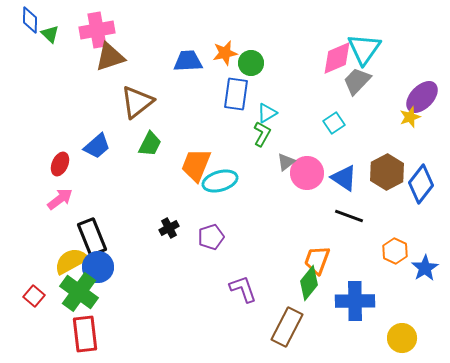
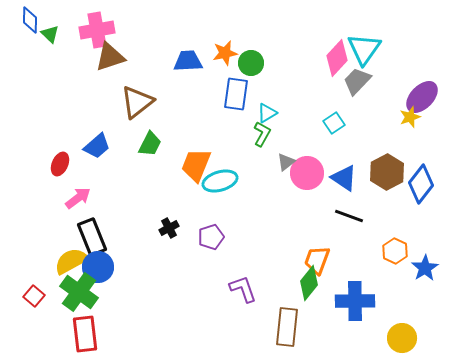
pink diamond at (337, 58): rotated 24 degrees counterclockwise
pink arrow at (60, 199): moved 18 px right, 1 px up
brown rectangle at (287, 327): rotated 21 degrees counterclockwise
